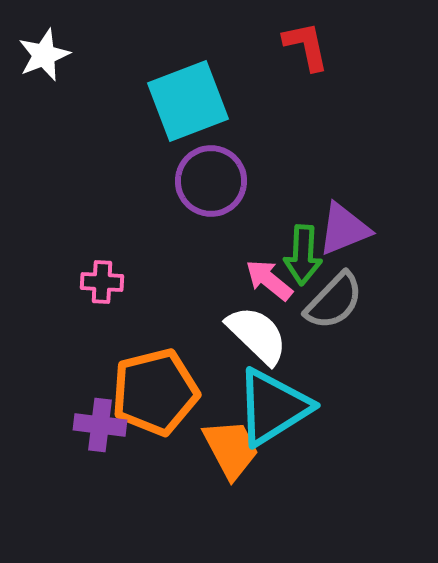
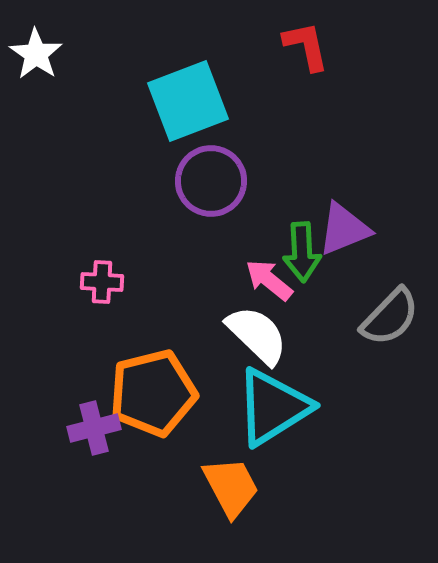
white star: moved 8 px left, 1 px up; rotated 16 degrees counterclockwise
green arrow: moved 1 px left, 3 px up; rotated 6 degrees counterclockwise
gray semicircle: moved 56 px right, 16 px down
orange pentagon: moved 2 px left, 1 px down
purple cross: moved 6 px left, 3 px down; rotated 21 degrees counterclockwise
orange trapezoid: moved 38 px down
